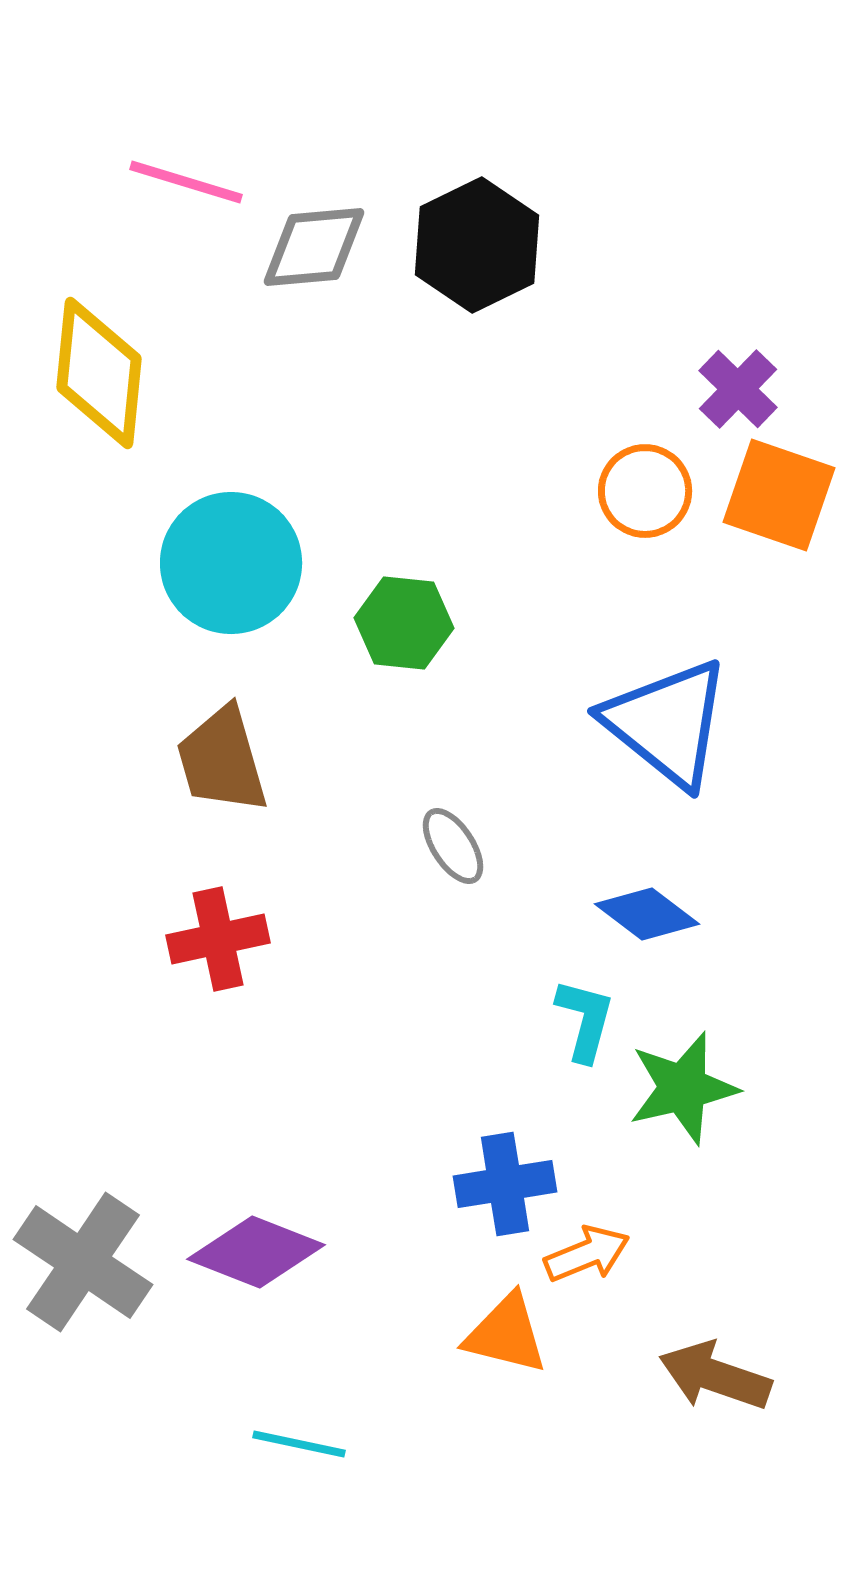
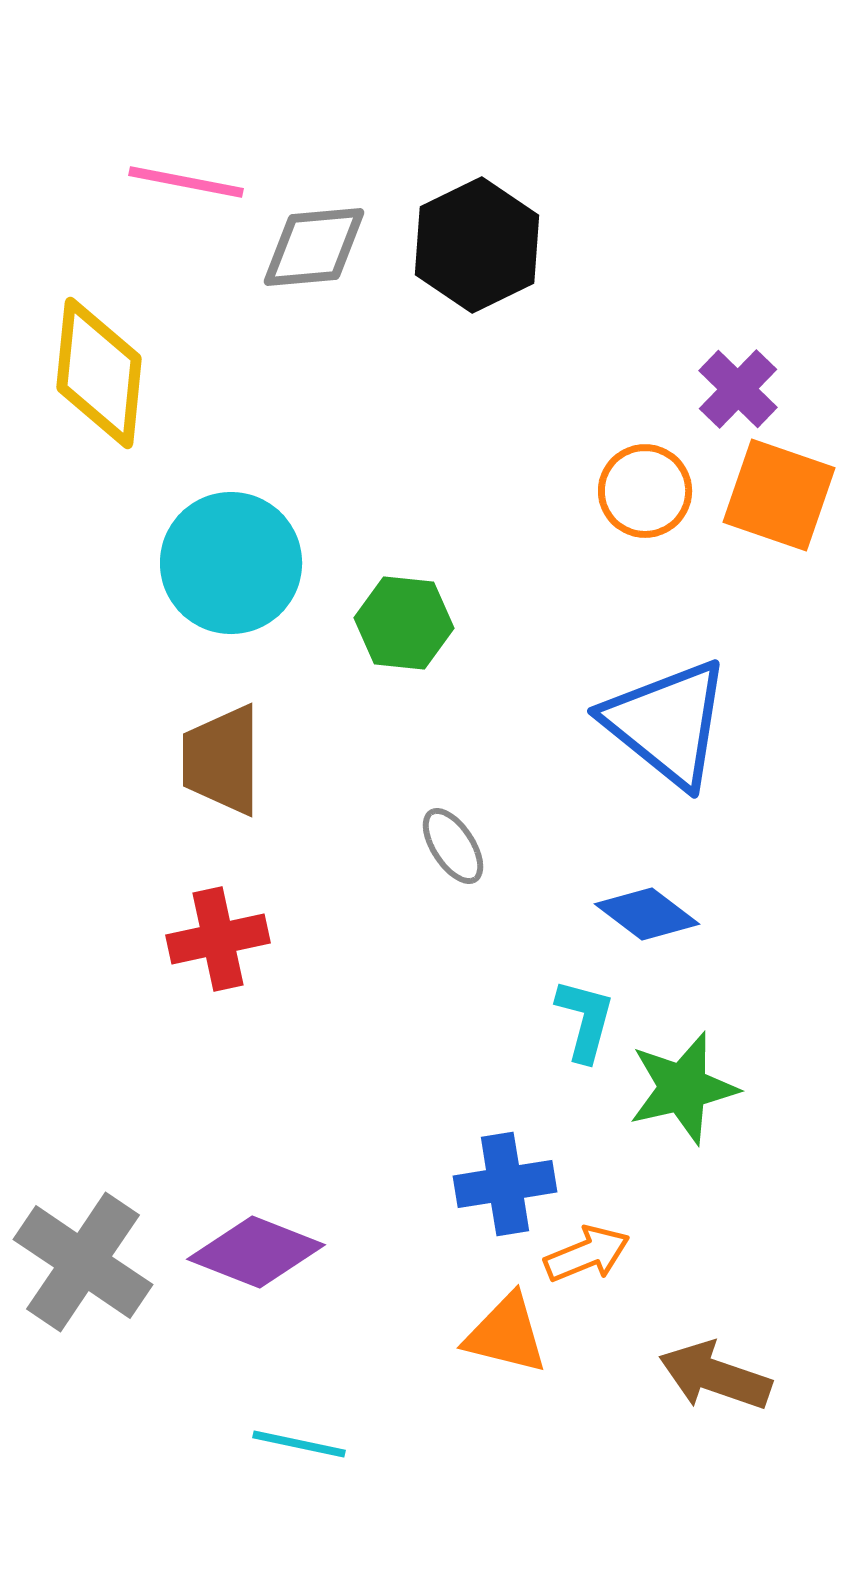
pink line: rotated 6 degrees counterclockwise
brown trapezoid: rotated 16 degrees clockwise
